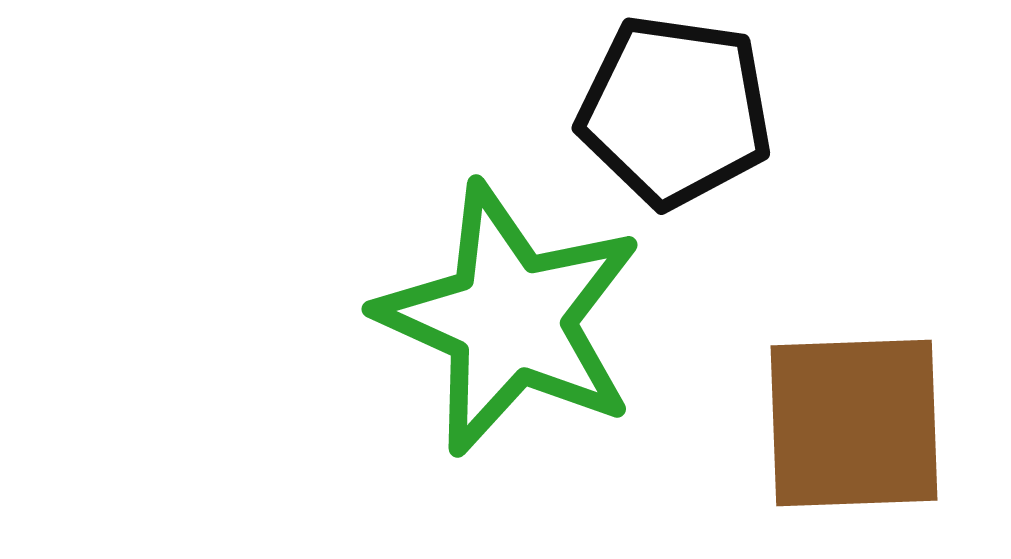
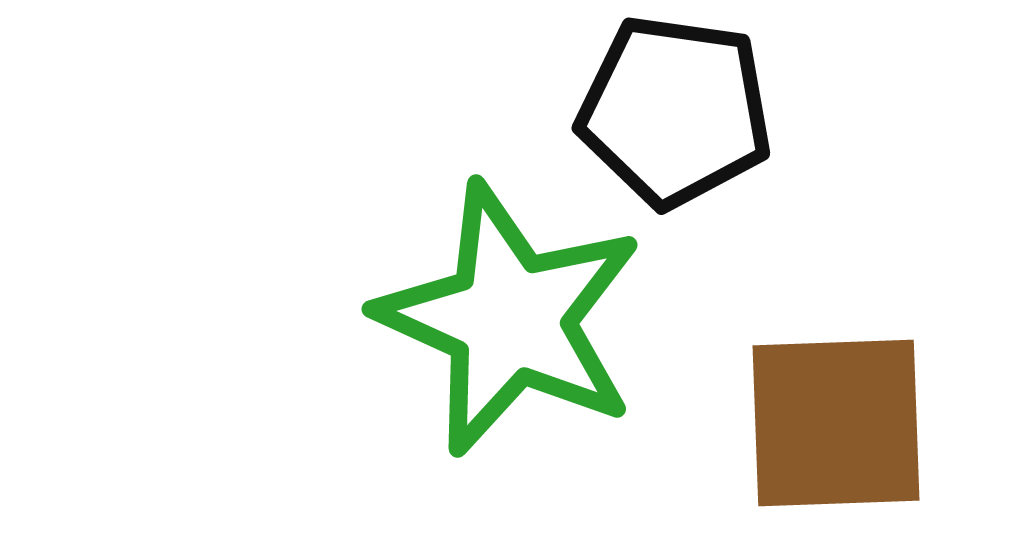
brown square: moved 18 px left
